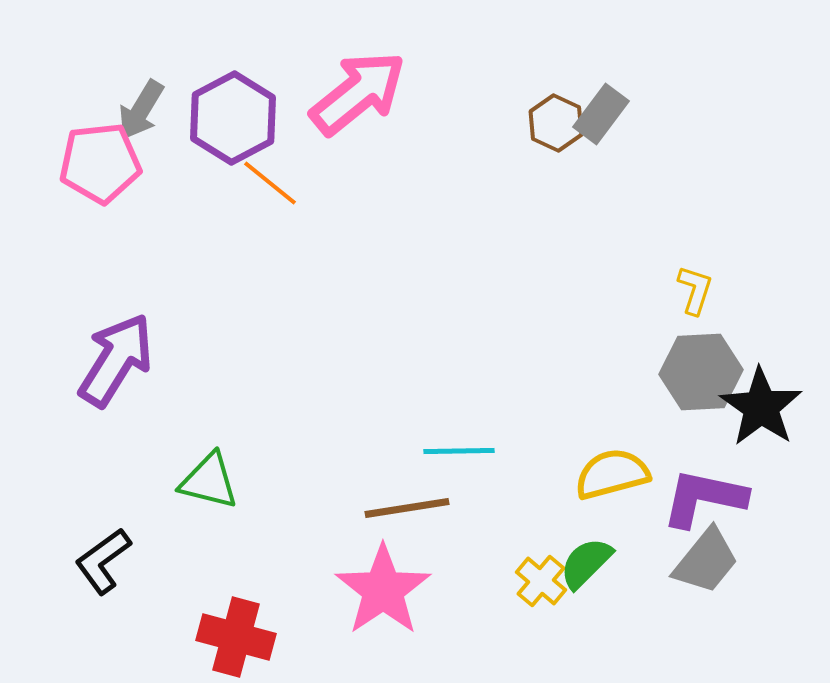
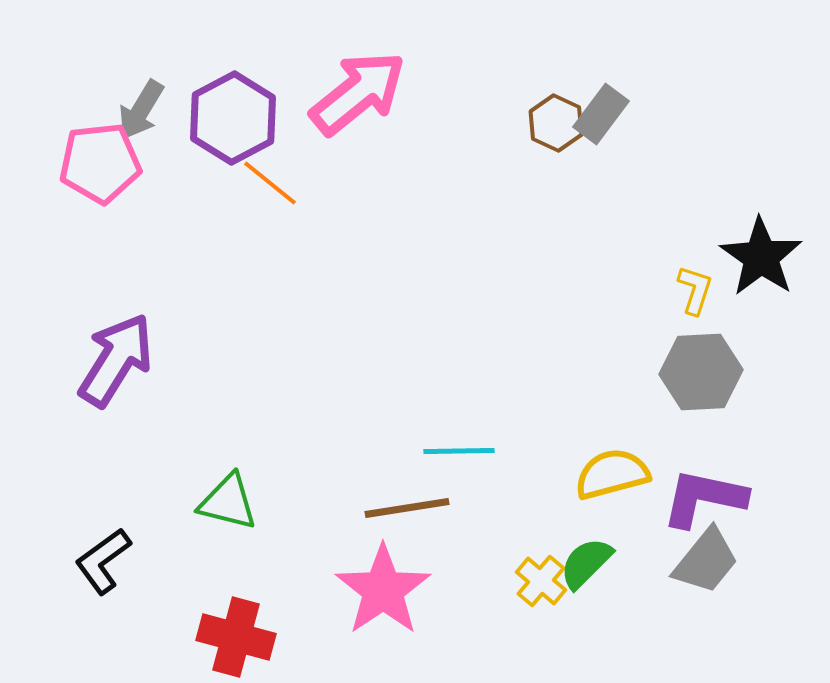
black star: moved 150 px up
green triangle: moved 19 px right, 21 px down
